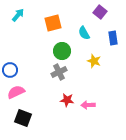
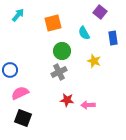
pink semicircle: moved 4 px right, 1 px down
